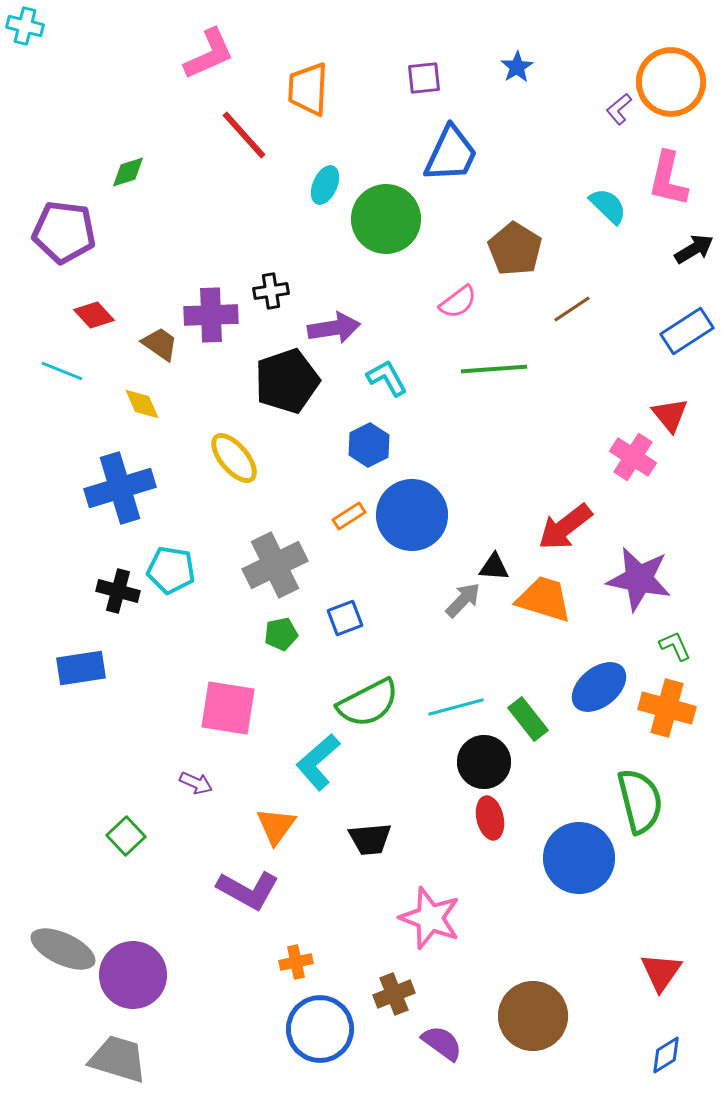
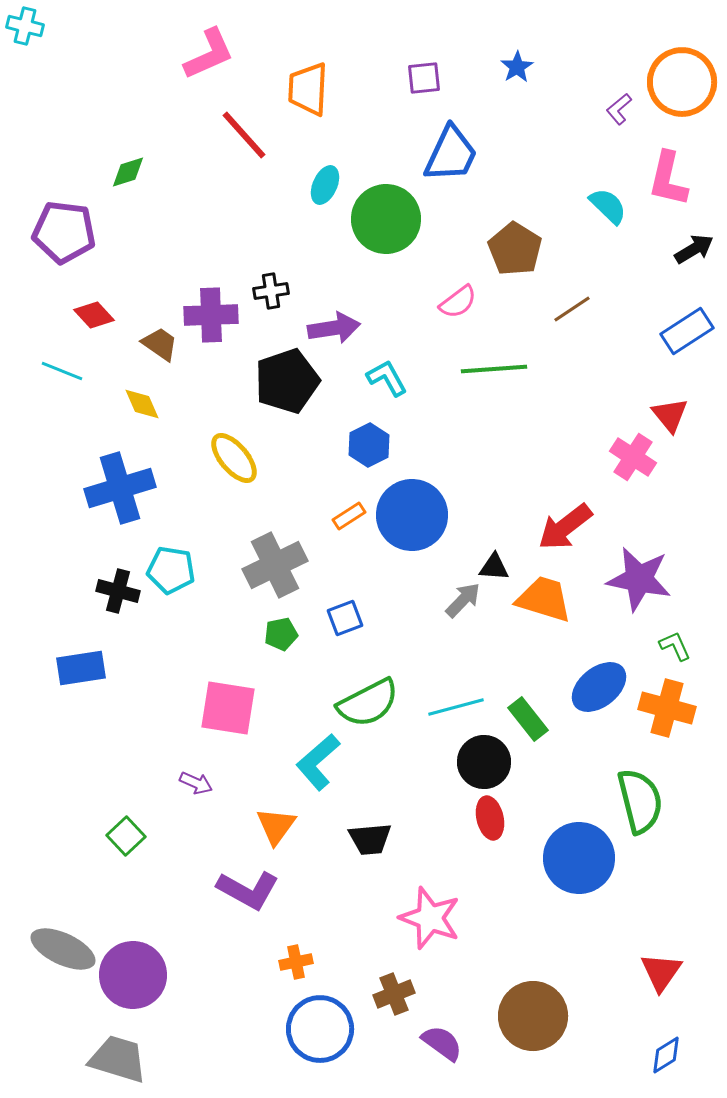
orange circle at (671, 82): moved 11 px right
